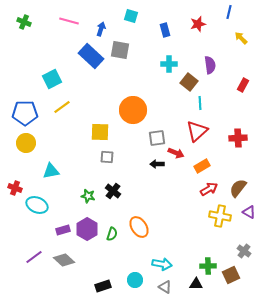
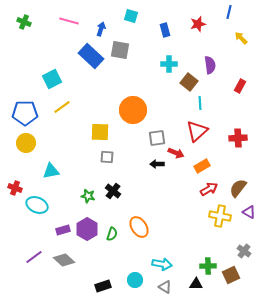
red rectangle at (243, 85): moved 3 px left, 1 px down
